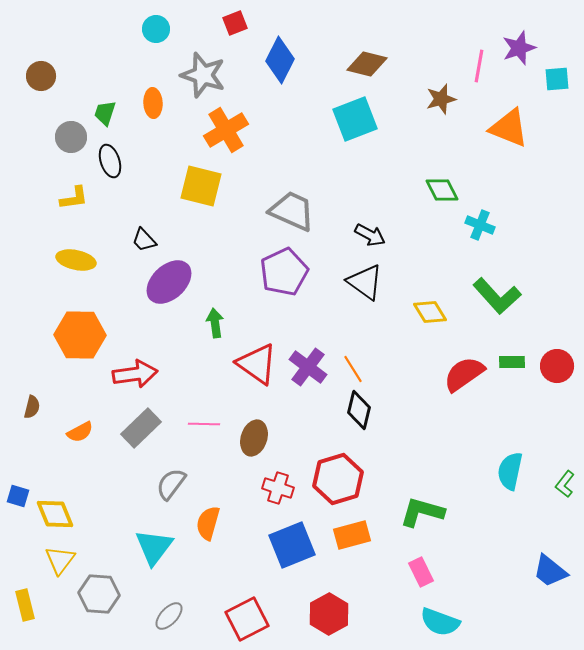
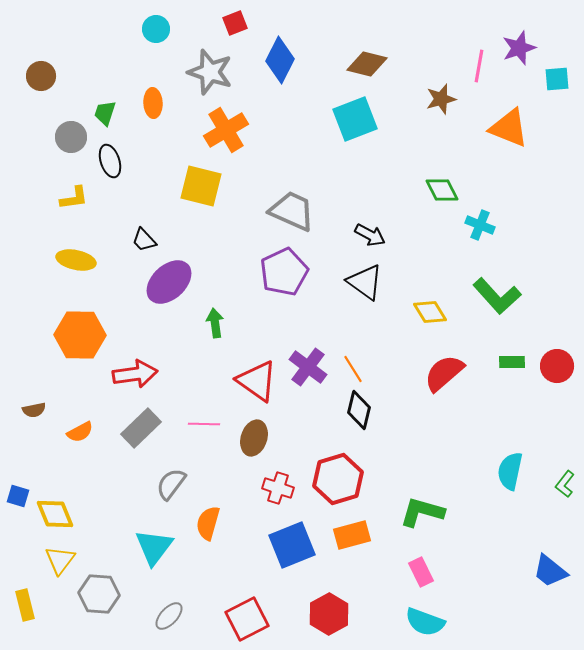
gray star at (203, 75): moved 7 px right, 3 px up
red triangle at (257, 364): moved 17 px down
red semicircle at (464, 374): moved 20 px left, 1 px up; rotated 6 degrees counterclockwise
brown semicircle at (32, 407): moved 2 px right, 3 px down; rotated 65 degrees clockwise
cyan semicircle at (440, 622): moved 15 px left
